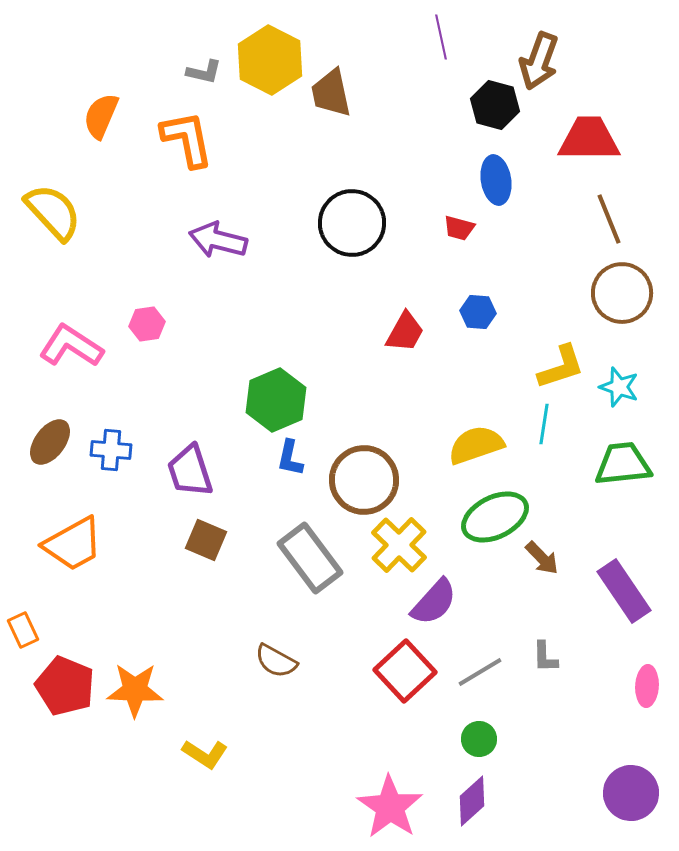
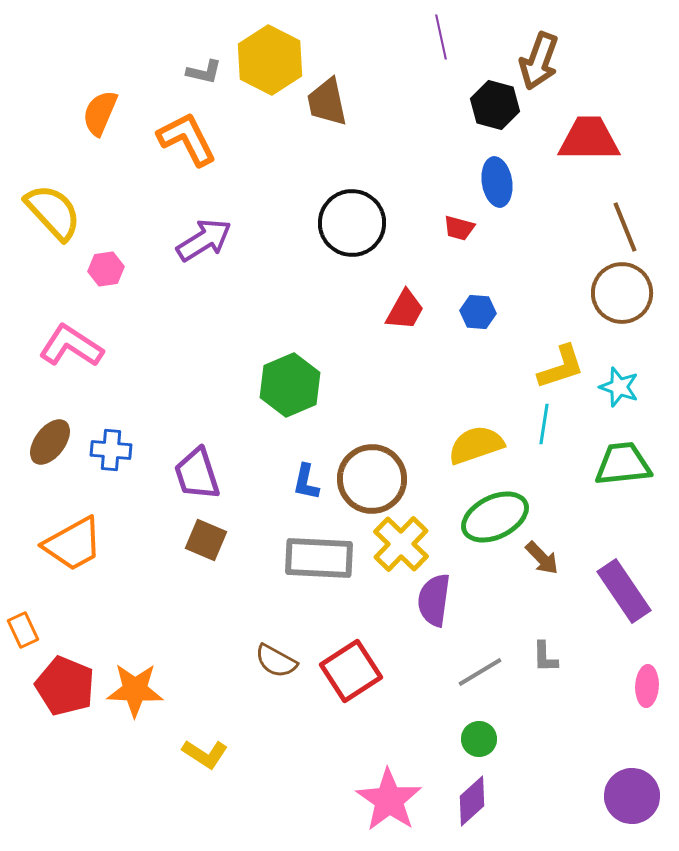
brown trapezoid at (331, 93): moved 4 px left, 9 px down
orange semicircle at (101, 116): moved 1 px left, 3 px up
orange L-shape at (187, 139): rotated 16 degrees counterclockwise
blue ellipse at (496, 180): moved 1 px right, 2 px down
brown line at (609, 219): moved 16 px right, 8 px down
purple arrow at (218, 240): moved 14 px left; rotated 134 degrees clockwise
pink hexagon at (147, 324): moved 41 px left, 55 px up
red trapezoid at (405, 332): moved 22 px up
green hexagon at (276, 400): moved 14 px right, 15 px up
blue L-shape at (290, 458): moved 16 px right, 24 px down
purple trapezoid at (190, 471): moved 7 px right, 3 px down
brown circle at (364, 480): moved 8 px right, 1 px up
yellow cross at (399, 545): moved 2 px right, 1 px up
gray rectangle at (310, 558): moved 9 px right; rotated 50 degrees counterclockwise
purple semicircle at (434, 602): moved 2 px up; rotated 146 degrees clockwise
red square at (405, 671): moved 54 px left; rotated 10 degrees clockwise
purple circle at (631, 793): moved 1 px right, 3 px down
pink star at (390, 807): moved 1 px left, 7 px up
